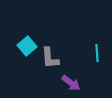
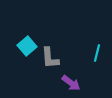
cyan line: rotated 18 degrees clockwise
